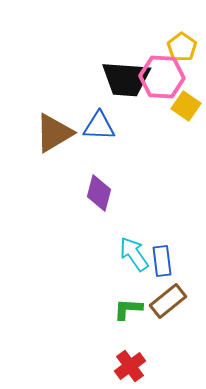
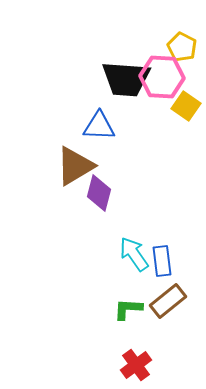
yellow pentagon: rotated 8 degrees counterclockwise
brown triangle: moved 21 px right, 33 px down
red cross: moved 6 px right, 1 px up
